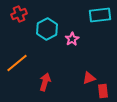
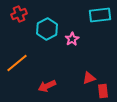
red arrow: moved 2 px right, 4 px down; rotated 132 degrees counterclockwise
